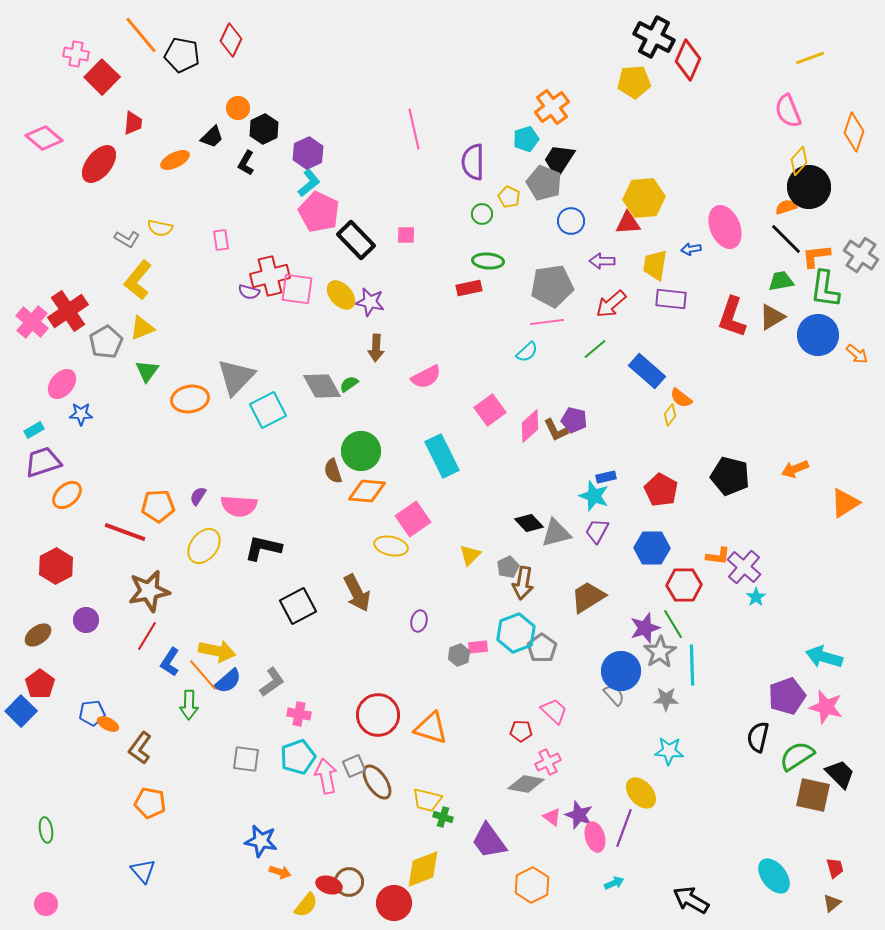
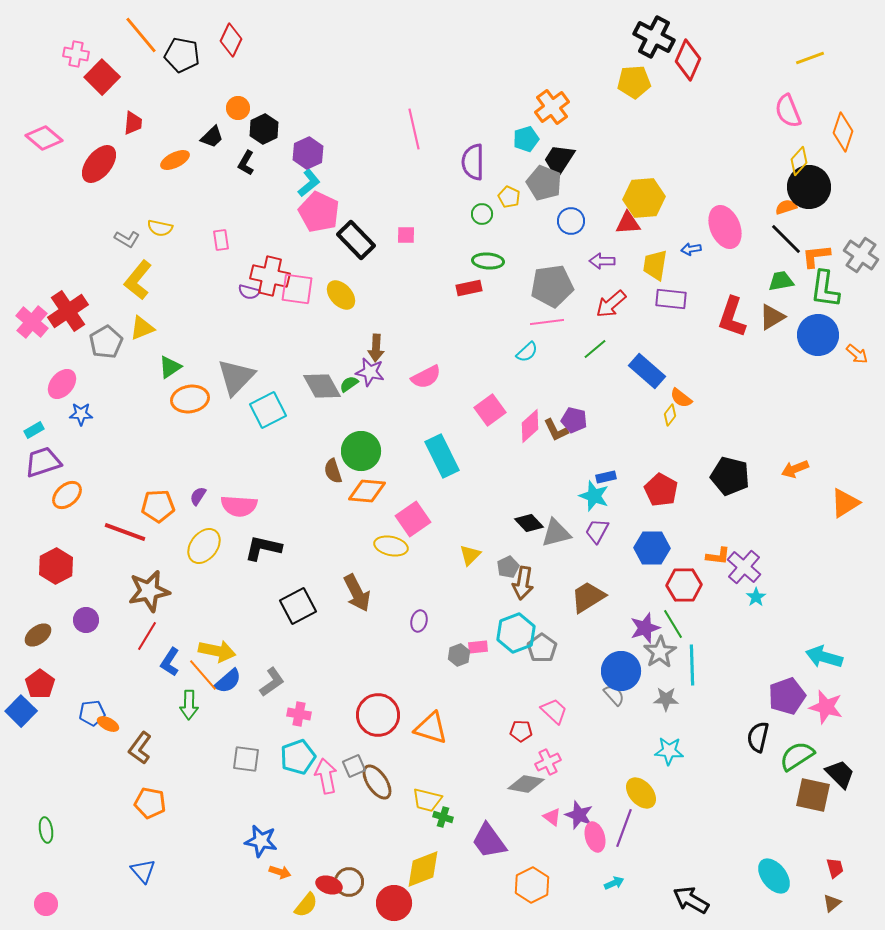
orange diamond at (854, 132): moved 11 px left
red cross at (270, 276): rotated 27 degrees clockwise
purple star at (370, 302): moved 70 px down
green triangle at (147, 371): moved 23 px right, 4 px up; rotated 20 degrees clockwise
